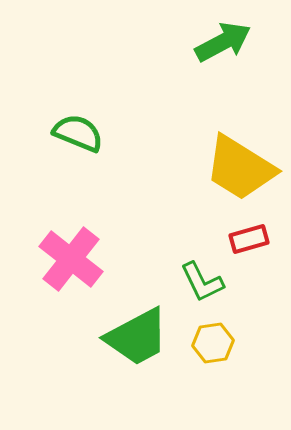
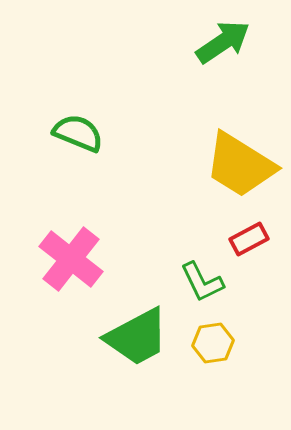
green arrow: rotated 6 degrees counterclockwise
yellow trapezoid: moved 3 px up
red rectangle: rotated 12 degrees counterclockwise
